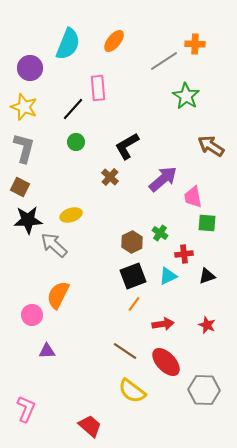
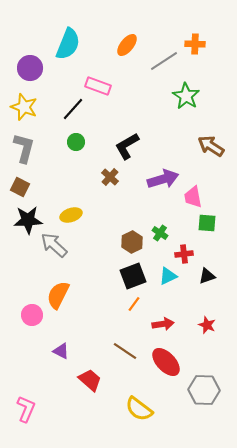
orange ellipse: moved 13 px right, 4 px down
pink rectangle: moved 2 px up; rotated 65 degrees counterclockwise
purple arrow: rotated 24 degrees clockwise
purple triangle: moved 14 px right; rotated 30 degrees clockwise
yellow semicircle: moved 7 px right, 18 px down
red trapezoid: moved 46 px up
